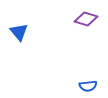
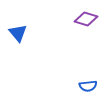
blue triangle: moved 1 px left, 1 px down
